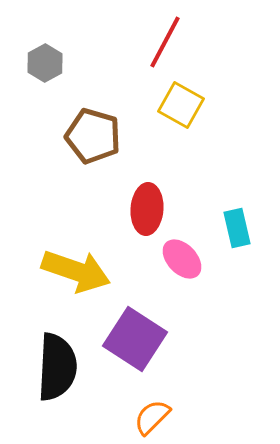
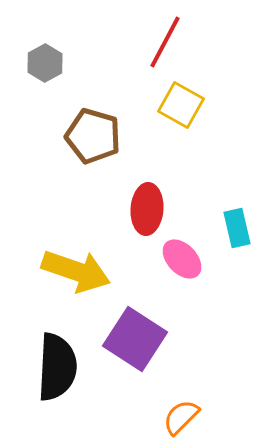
orange semicircle: moved 29 px right
